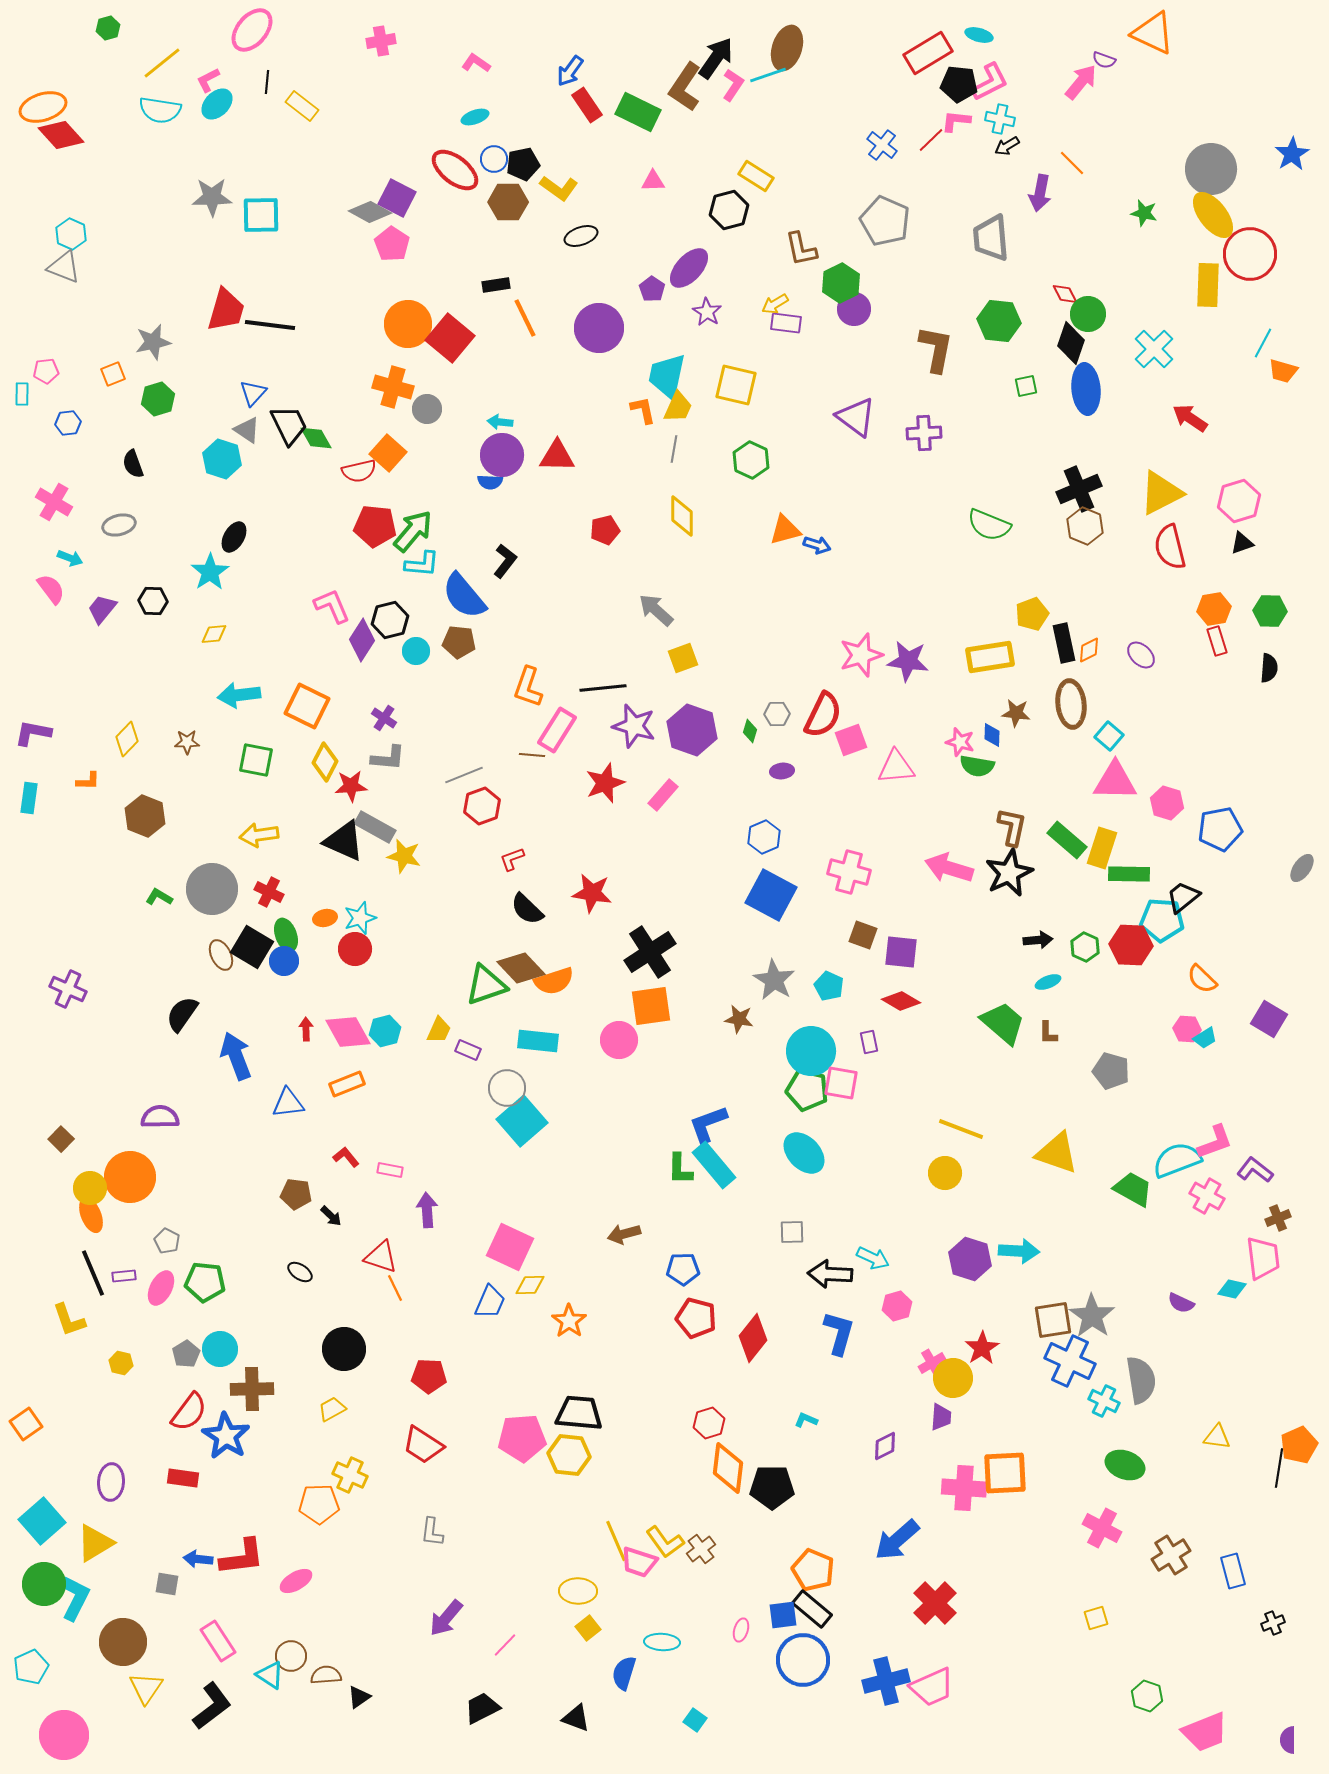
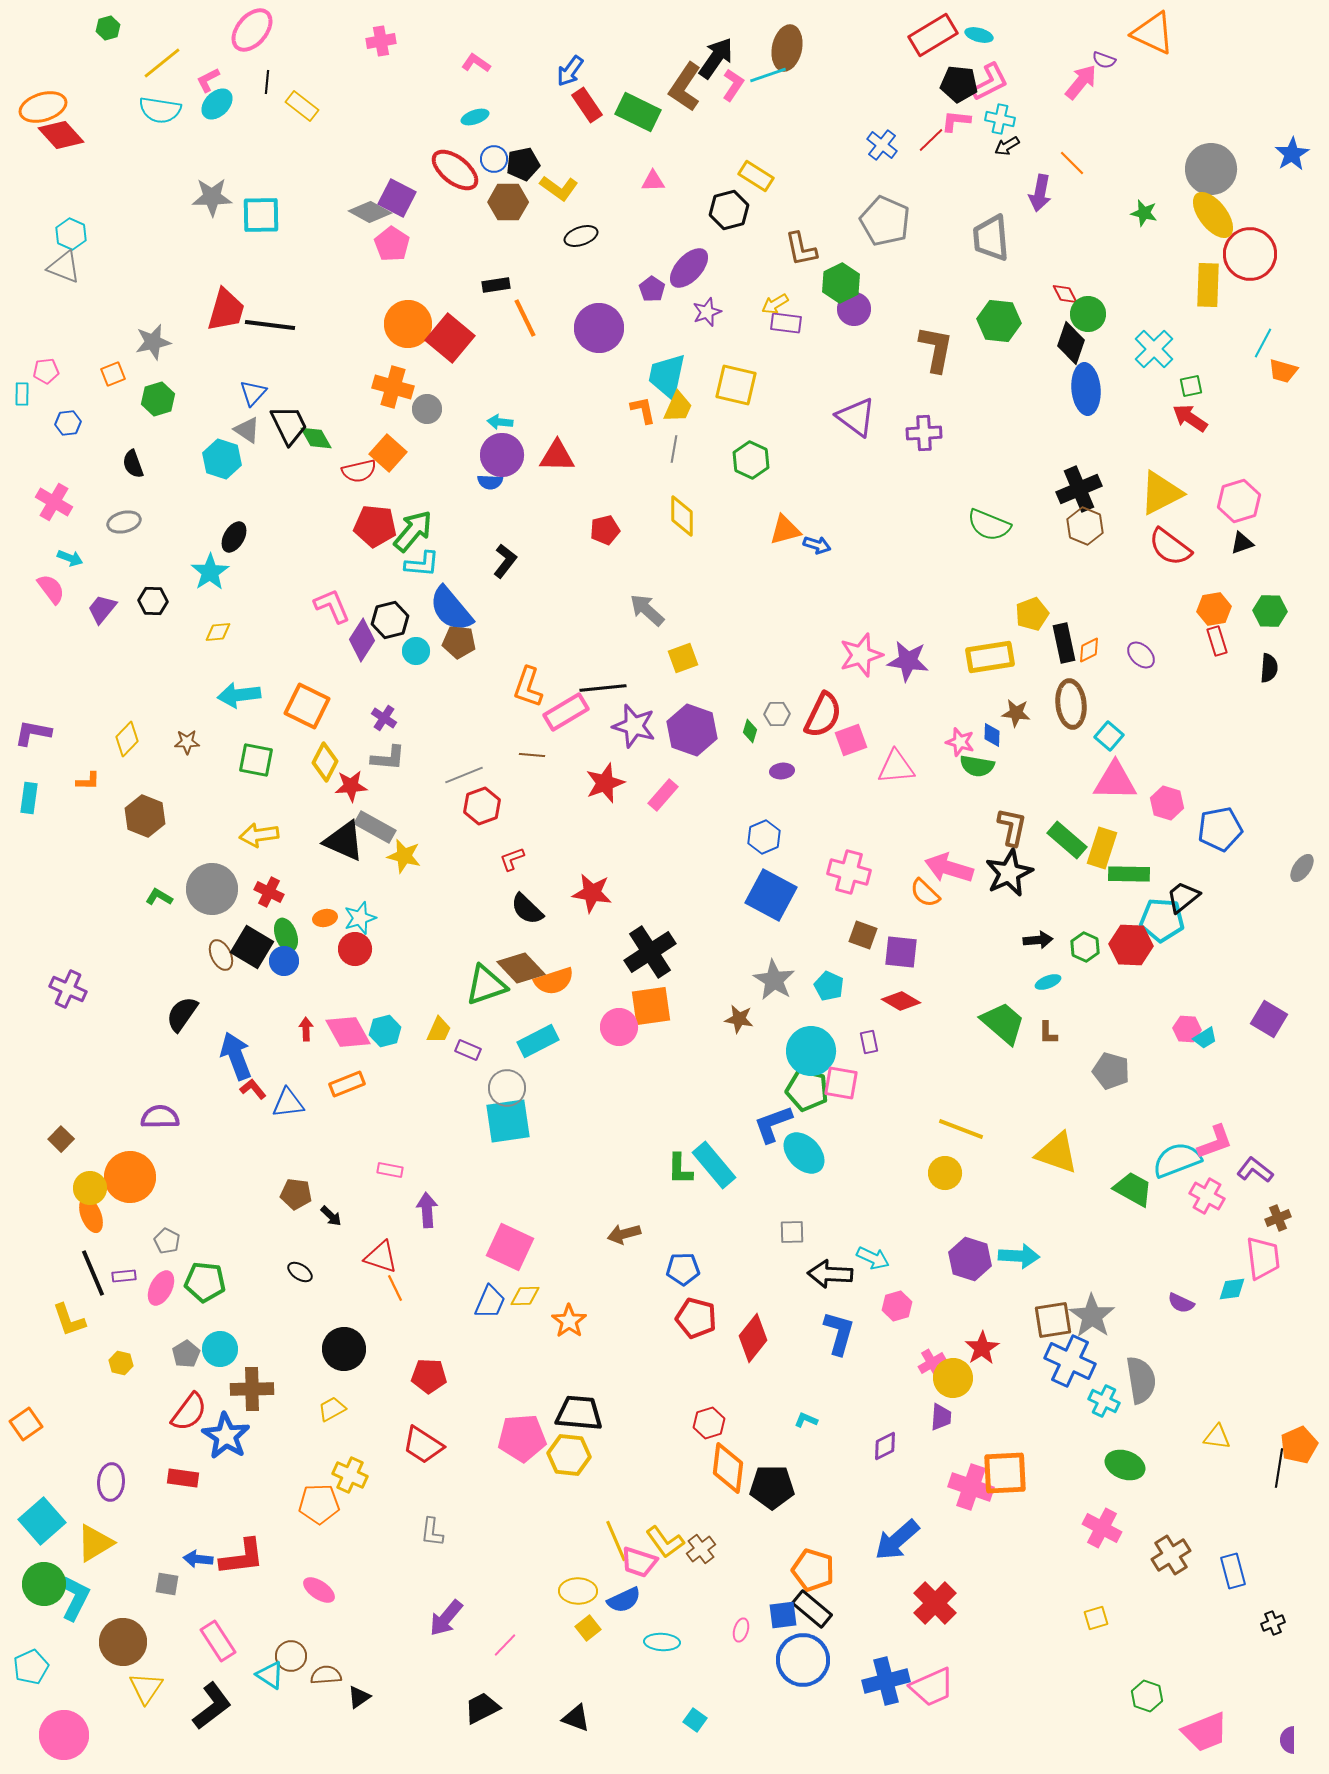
brown ellipse at (787, 48): rotated 6 degrees counterclockwise
red rectangle at (928, 53): moved 5 px right, 18 px up
purple star at (707, 312): rotated 20 degrees clockwise
green square at (1026, 386): moved 165 px right
gray ellipse at (119, 525): moved 5 px right, 3 px up
red semicircle at (1170, 547): rotated 39 degrees counterclockwise
blue semicircle at (464, 596): moved 13 px left, 13 px down
gray arrow at (656, 610): moved 9 px left
yellow diamond at (214, 634): moved 4 px right, 2 px up
pink rectangle at (557, 730): moved 9 px right, 18 px up; rotated 27 degrees clockwise
orange semicircle at (1202, 979): moved 277 px left, 86 px up
pink circle at (619, 1040): moved 13 px up
cyan rectangle at (538, 1041): rotated 33 degrees counterclockwise
cyan square at (522, 1121): moved 14 px left; rotated 33 degrees clockwise
blue L-shape at (708, 1124): moved 65 px right
red L-shape at (346, 1157): moved 93 px left, 68 px up
cyan arrow at (1019, 1251): moved 5 px down
yellow diamond at (530, 1285): moved 5 px left, 11 px down
cyan diamond at (1232, 1289): rotated 20 degrees counterclockwise
pink cross at (964, 1488): moved 7 px right, 1 px up; rotated 15 degrees clockwise
orange pentagon at (813, 1570): rotated 6 degrees counterclockwise
pink ellipse at (296, 1581): moved 23 px right, 9 px down; rotated 64 degrees clockwise
blue semicircle at (624, 1673): moved 73 px up; rotated 132 degrees counterclockwise
